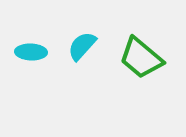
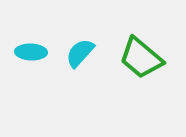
cyan semicircle: moved 2 px left, 7 px down
